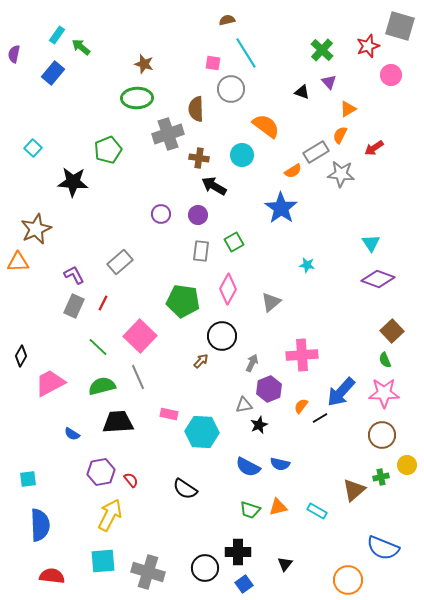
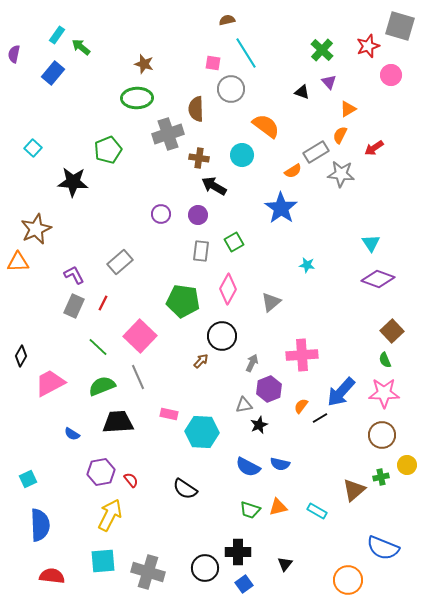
green semicircle at (102, 386): rotated 8 degrees counterclockwise
cyan square at (28, 479): rotated 18 degrees counterclockwise
